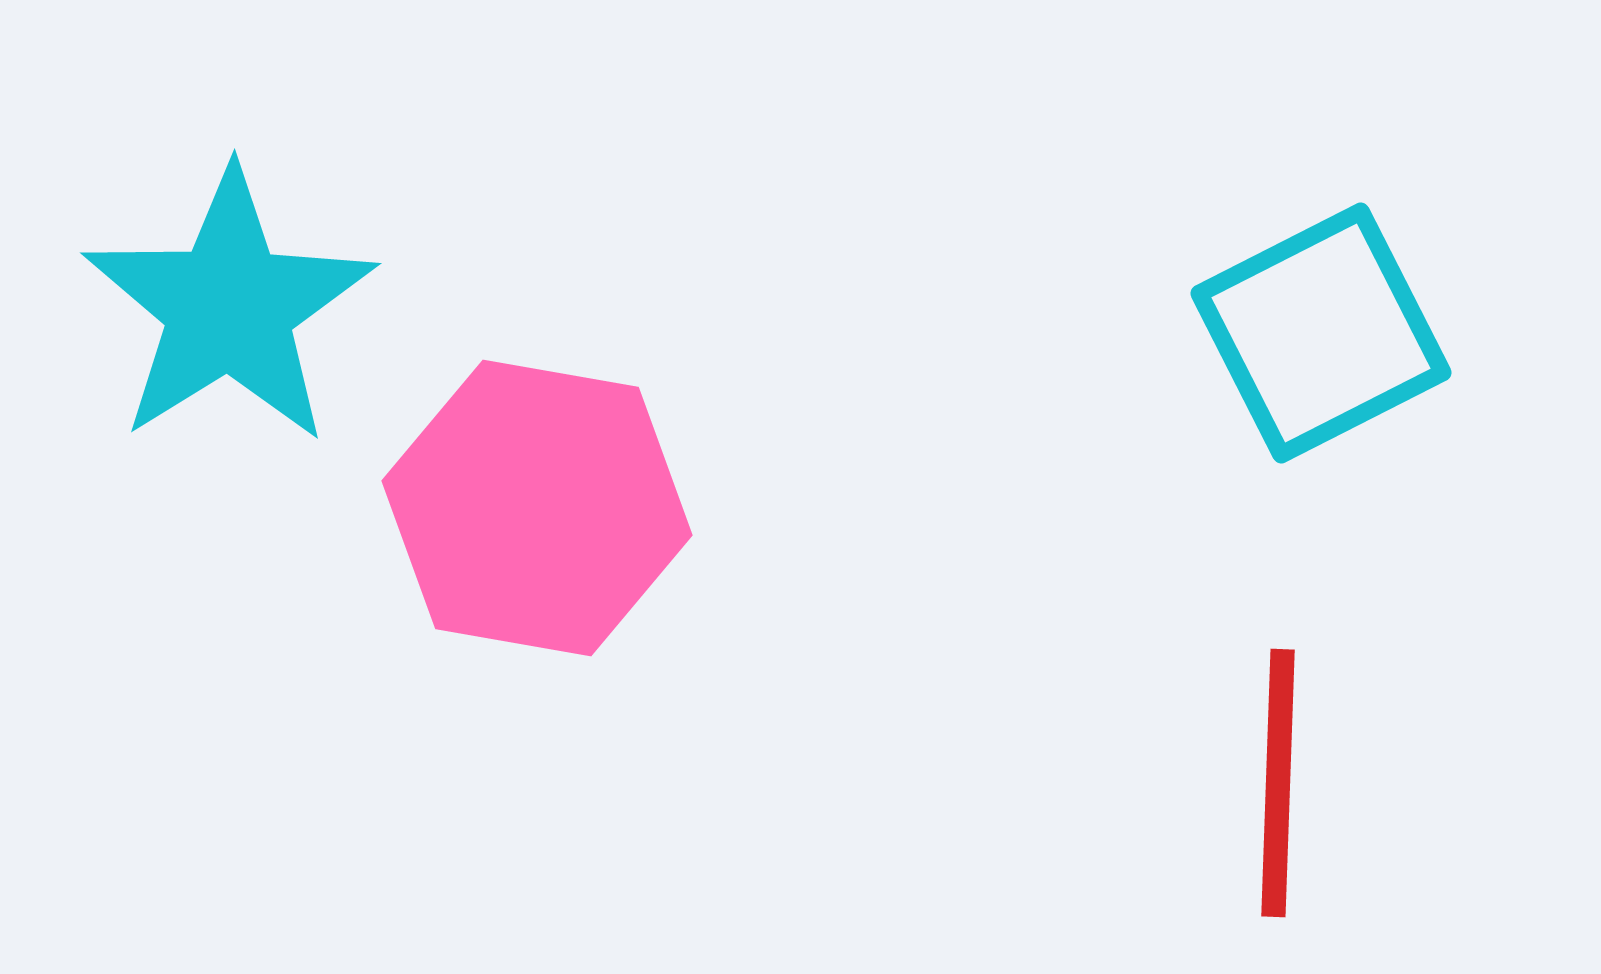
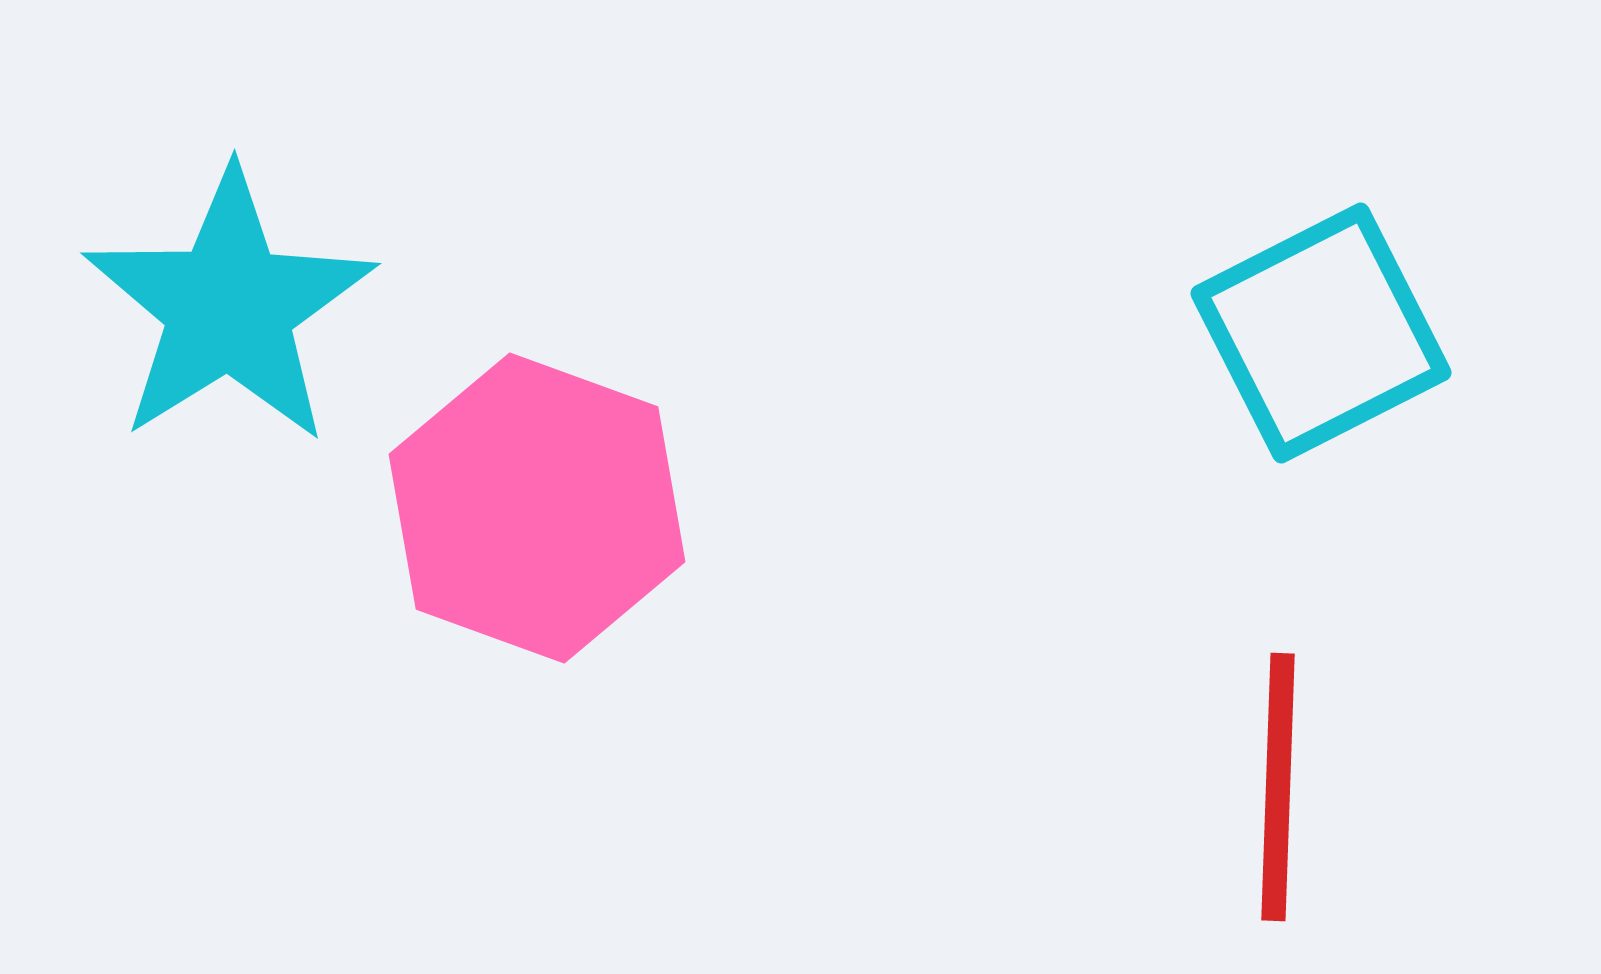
pink hexagon: rotated 10 degrees clockwise
red line: moved 4 px down
